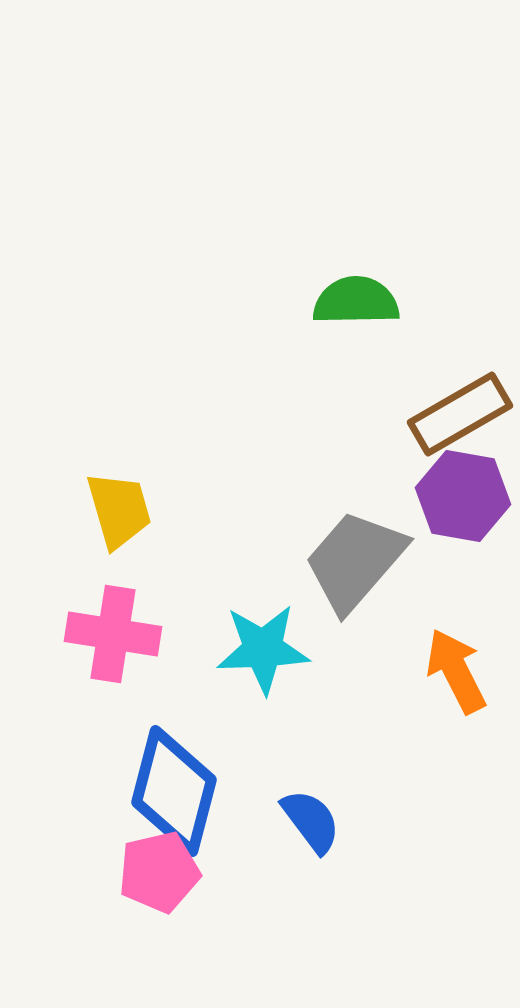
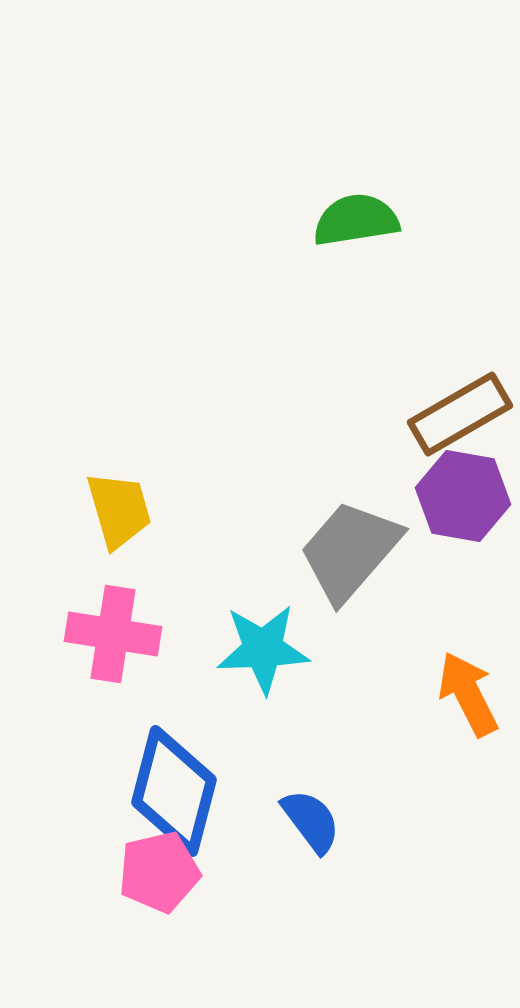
green semicircle: moved 81 px up; rotated 8 degrees counterclockwise
gray trapezoid: moved 5 px left, 10 px up
orange arrow: moved 12 px right, 23 px down
